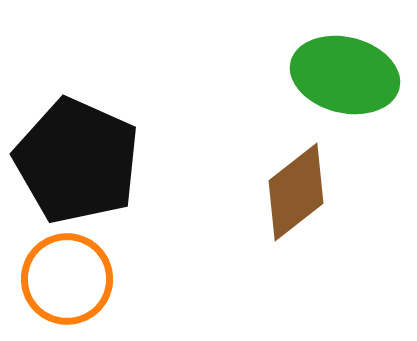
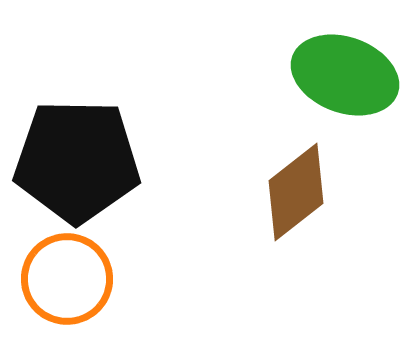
green ellipse: rotated 6 degrees clockwise
black pentagon: rotated 23 degrees counterclockwise
